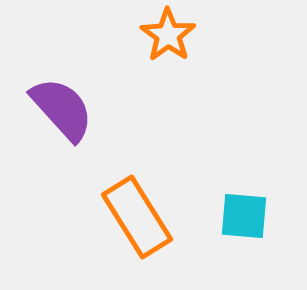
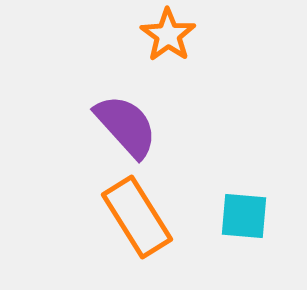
purple semicircle: moved 64 px right, 17 px down
